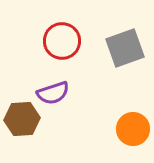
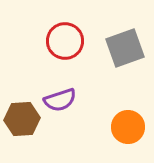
red circle: moved 3 px right
purple semicircle: moved 7 px right, 7 px down
orange circle: moved 5 px left, 2 px up
